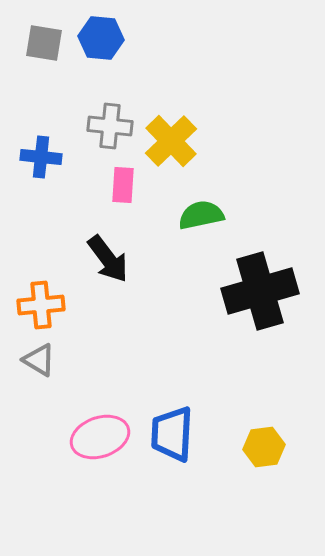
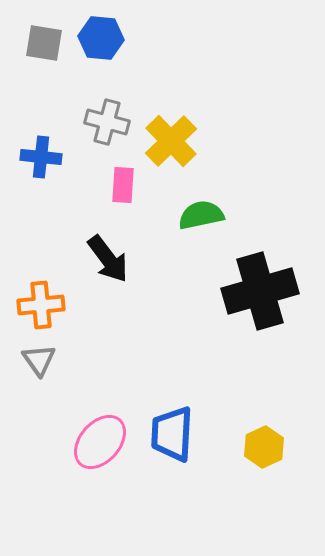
gray cross: moved 3 px left, 4 px up; rotated 9 degrees clockwise
gray triangle: rotated 24 degrees clockwise
pink ellipse: moved 5 px down; rotated 30 degrees counterclockwise
yellow hexagon: rotated 18 degrees counterclockwise
